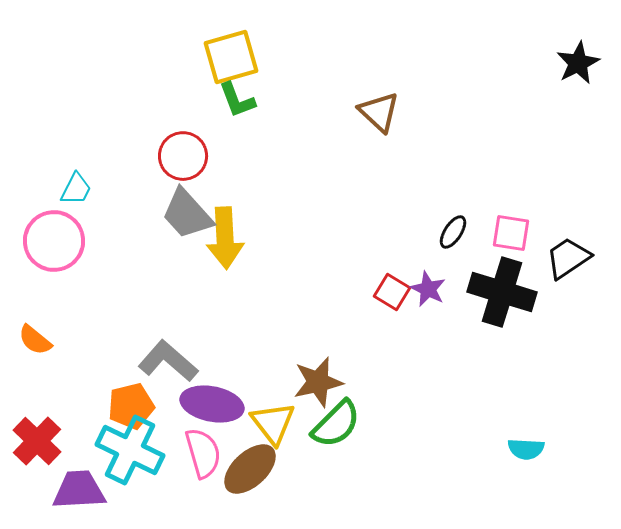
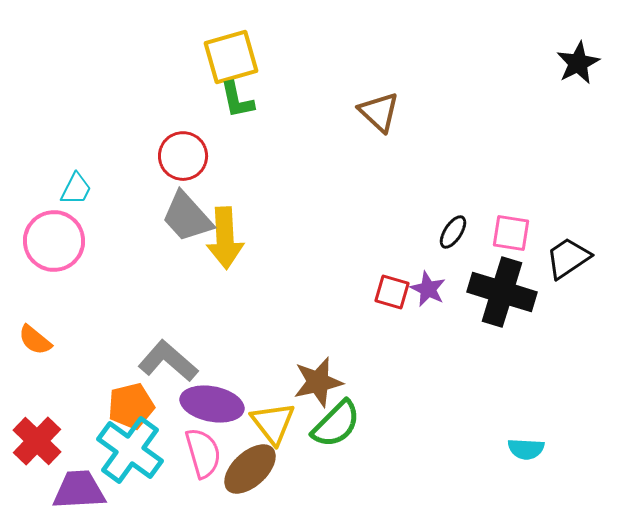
green L-shape: rotated 9 degrees clockwise
gray trapezoid: moved 3 px down
red square: rotated 15 degrees counterclockwise
cyan cross: rotated 10 degrees clockwise
